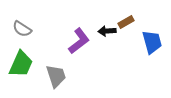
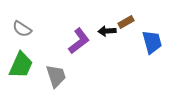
green trapezoid: moved 1 px down
